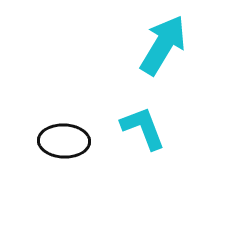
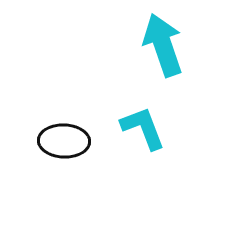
cyan arrow: rotated 50 degrees counterclockwise
